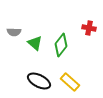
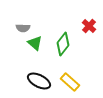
red cross: moved 2 px up; rotated 32 degrees clockwise
gray semicircle: moved 9 px right, 4 px up
green diamond: moved 2 px right, 1 px up
